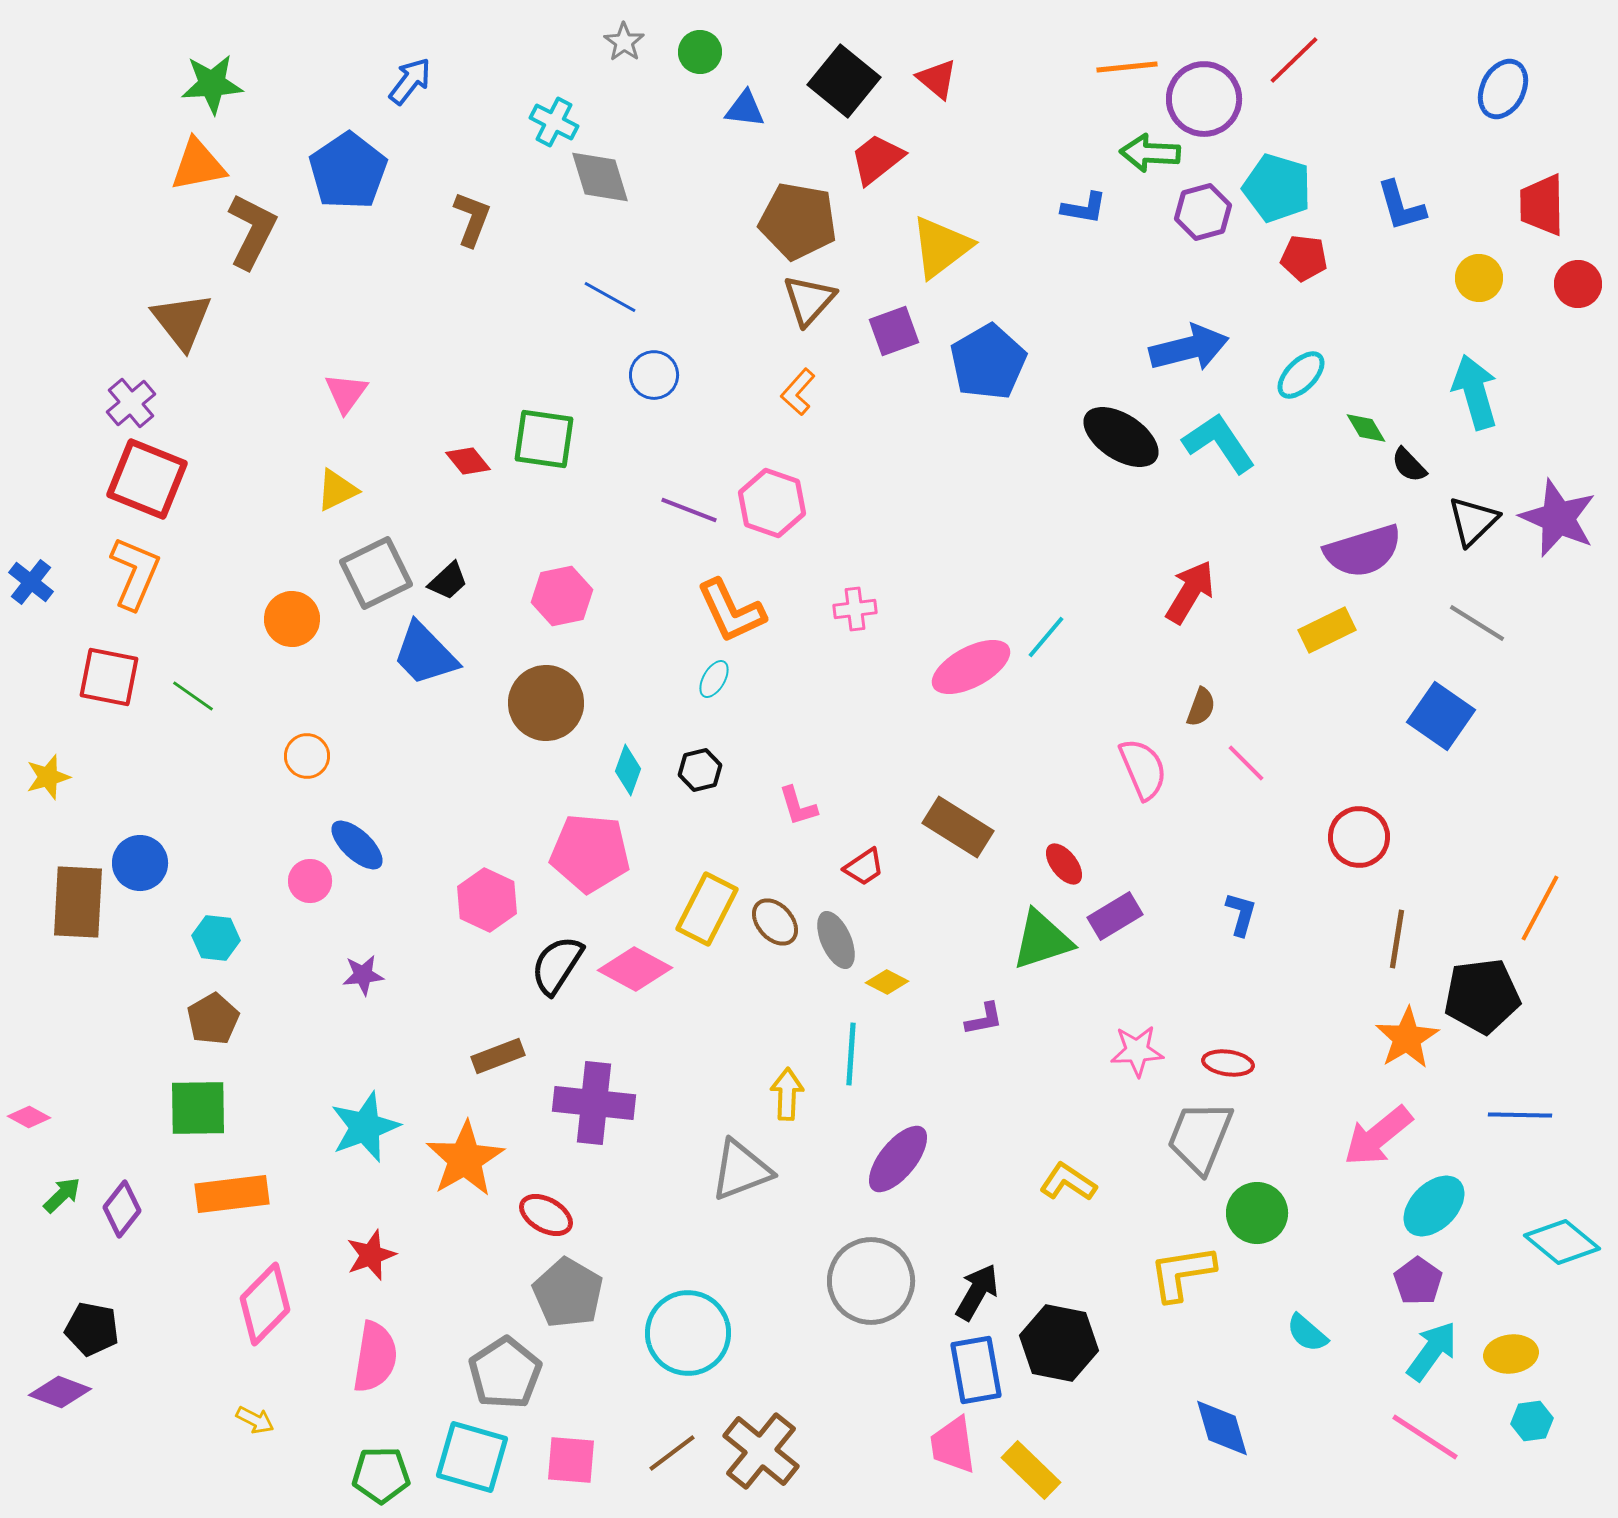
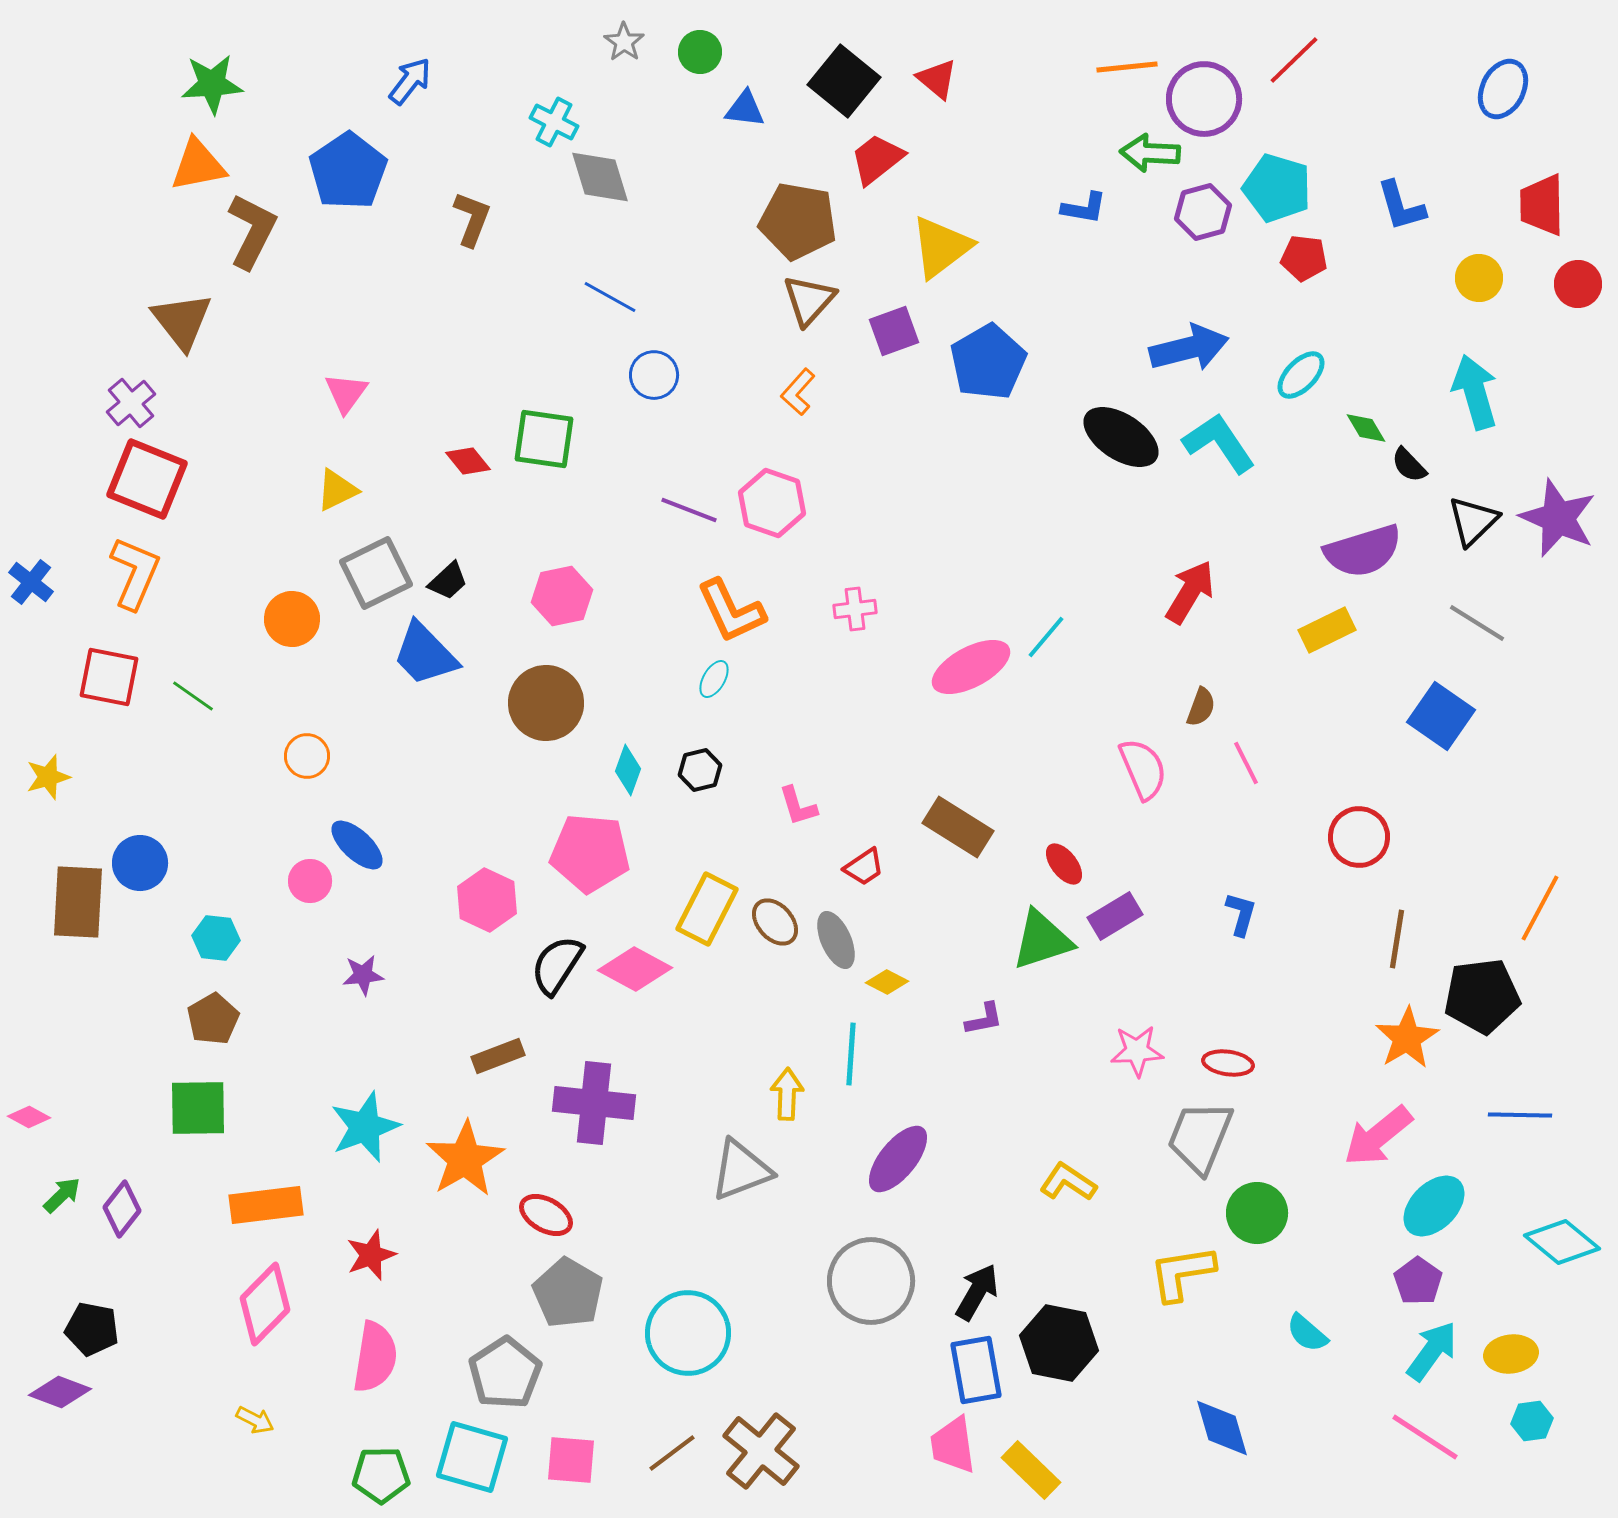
pink line at (1246, 763): rotated 18 degrees clockwise
orange rectangle at (232, 1194): moved 34 px right, 11 px down
